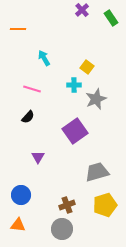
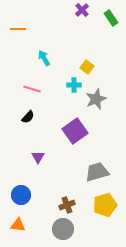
gray circle: moved 1 px right
